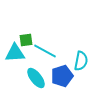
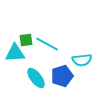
cyan line: moved 2 px right, 7 px up
cyan semicircle: moved 1 px right, 1 px up; rotated 72 degrees clockwise
